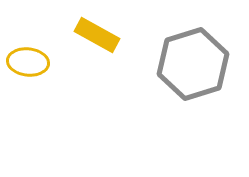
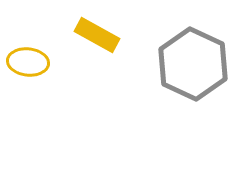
gray hexagon: rotated 18 degrees counterclockwise
